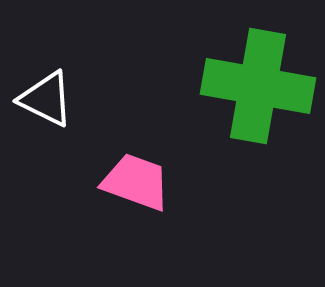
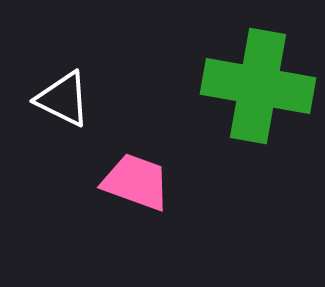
white triangle: moved 17 px right
